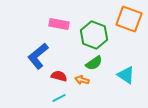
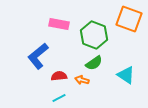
red semicircle: rotated 21 degrees counterclockwise
